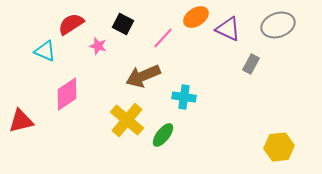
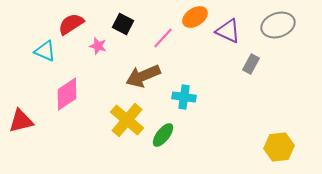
orange ellipse: moved 1 px left
purple triangle: moved 2 px down
